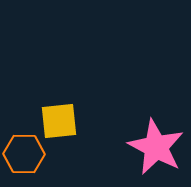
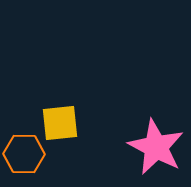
yellow square: moved 1 px right, 2 px down
